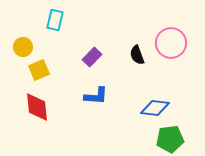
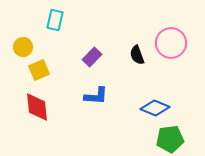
blue diamond: rotated 16 degrees clockwise
